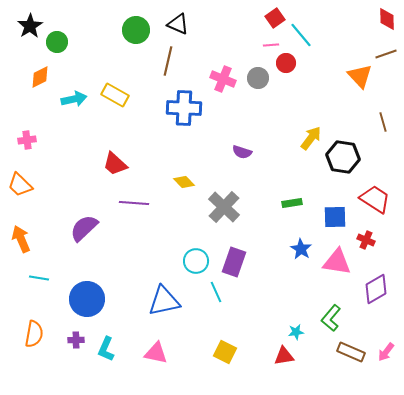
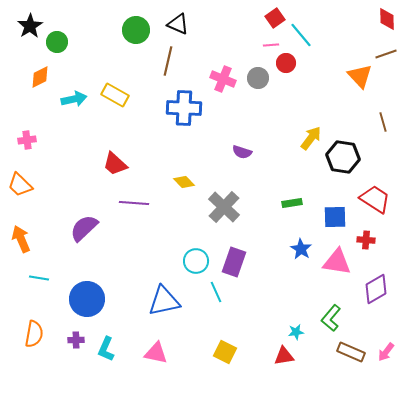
red cross at (366, 240): rotated 18 degrees counterclockwise
